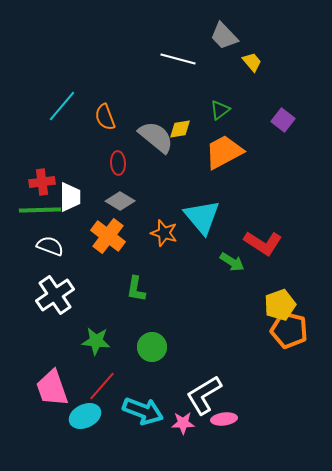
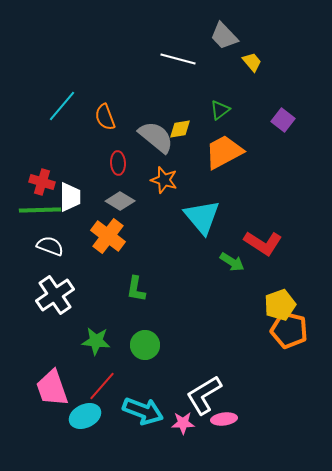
red cross: rotated 25 degrees clockwise
orange star: moved 53 px up
green circle: moved 7 px left, 2 px up
